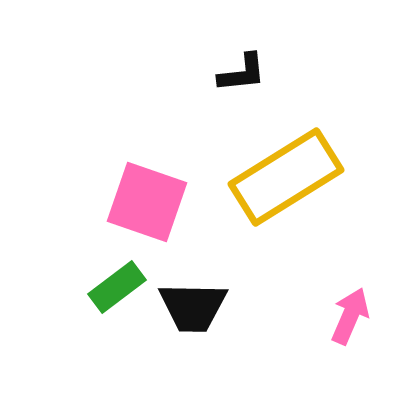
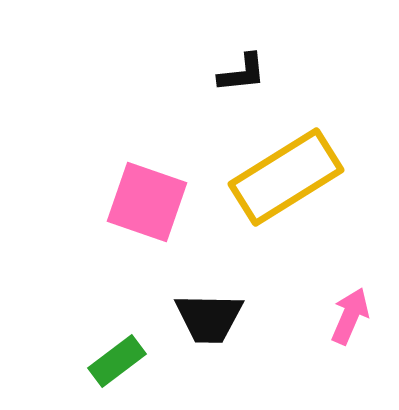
green rectangle: moved 74 px down
black trapezoid: moved 16 px right, 11 px down
